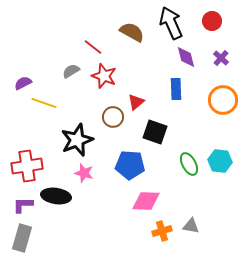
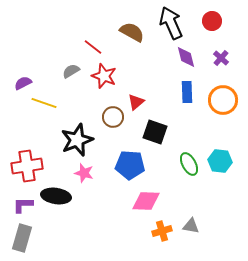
blue rectangle: moved 11 px right, 3 px down
